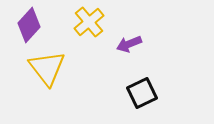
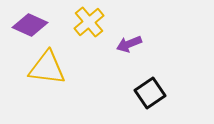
purple diamond: moved 1 px right; rotated 72 degrees clockwise
yellow triangle: rotated 45 degrees counterclockwise
black square: moved 8 px right; rotated 8 degrees counterclockwise
